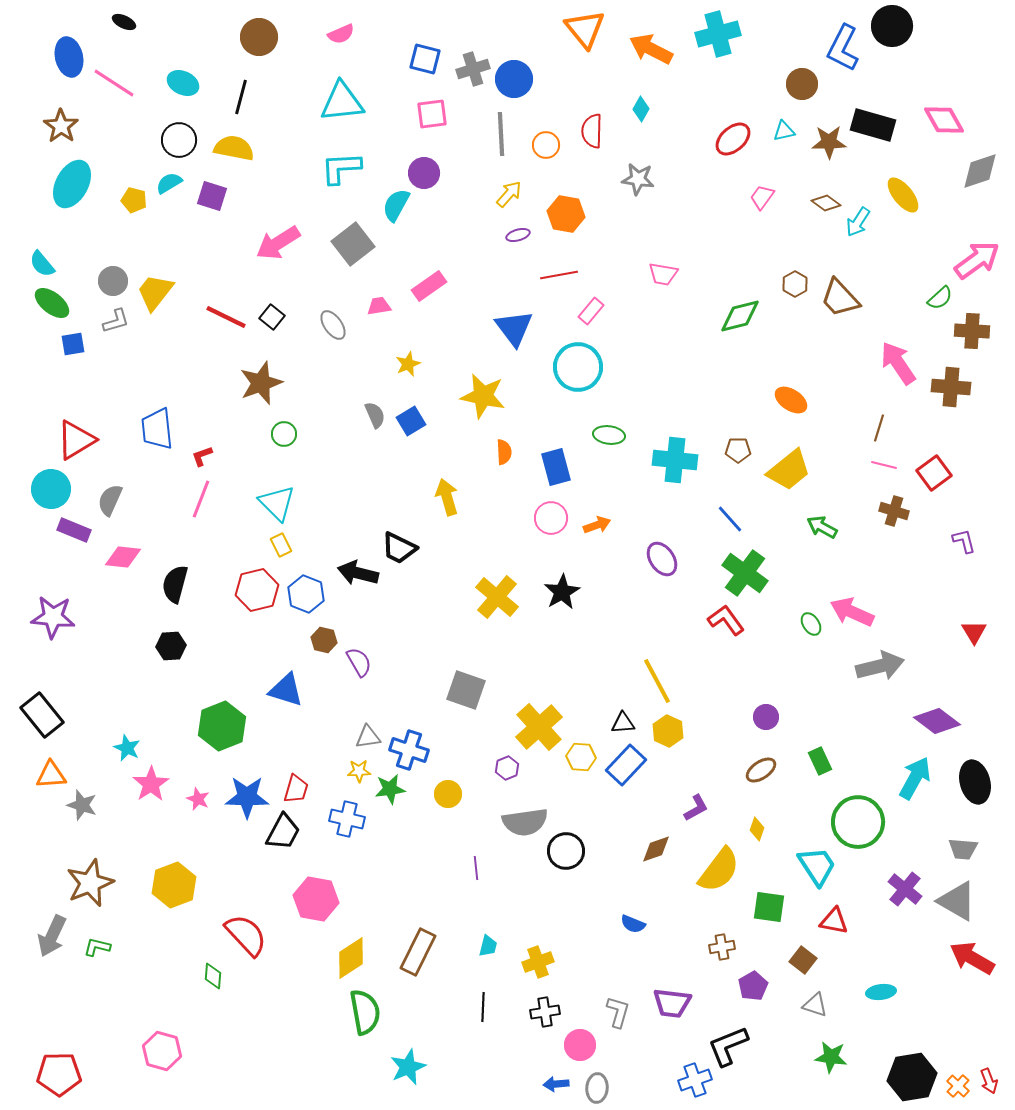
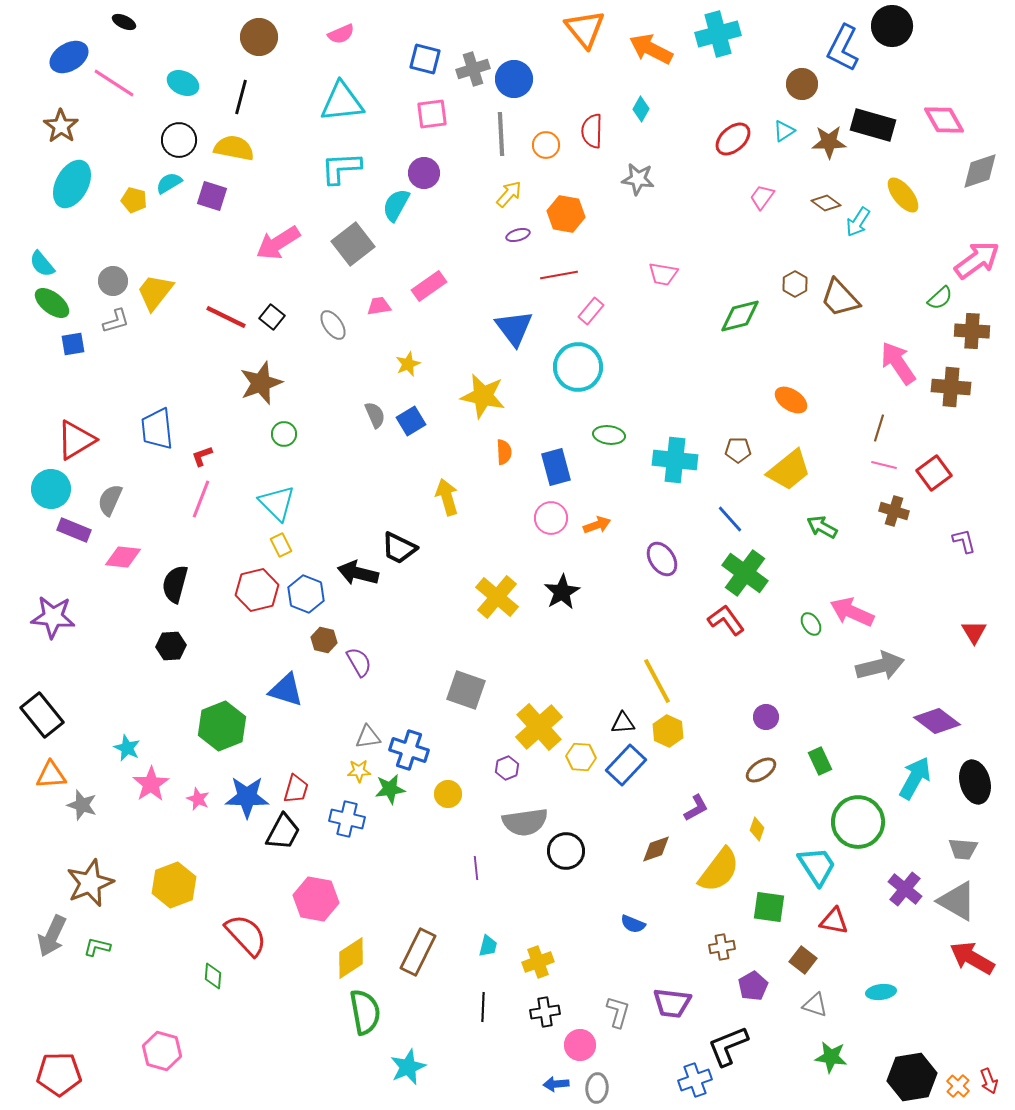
blue ellipse at (69, 57): rotated 72 degrees clockwise
cyan triangle at (784, 131): rotated 20 degrees counterclockwise
